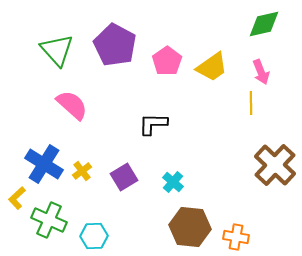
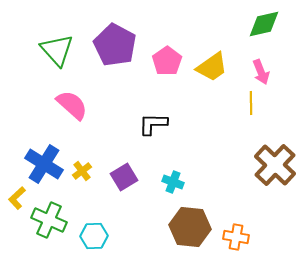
cyan cross: rotated 20 degrees counterclockwise
